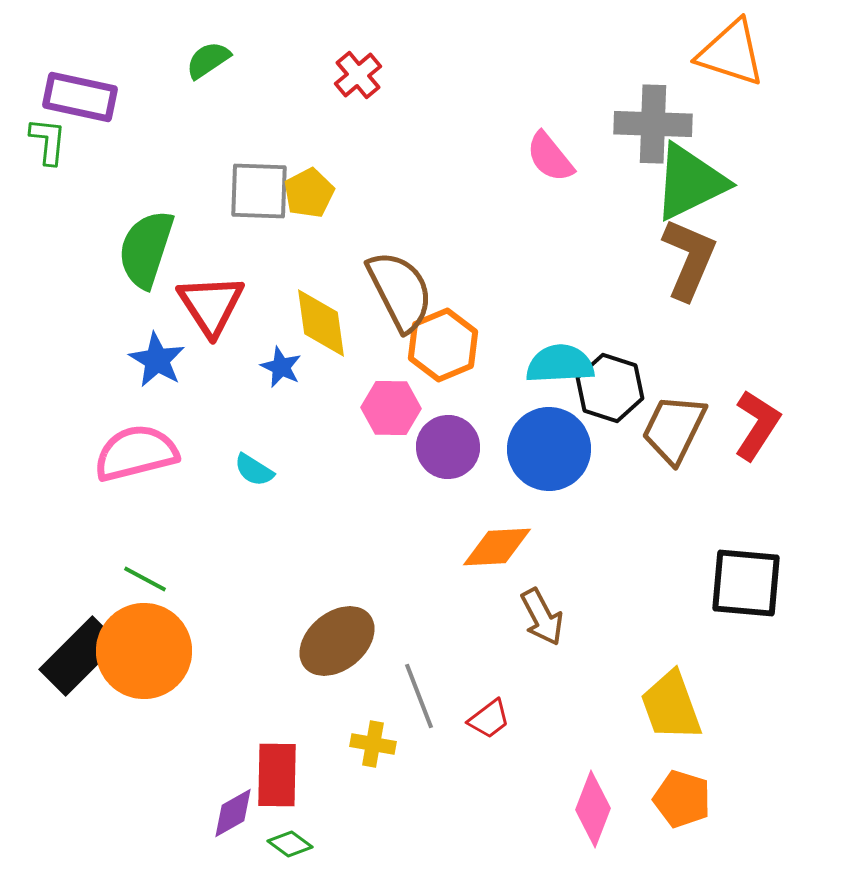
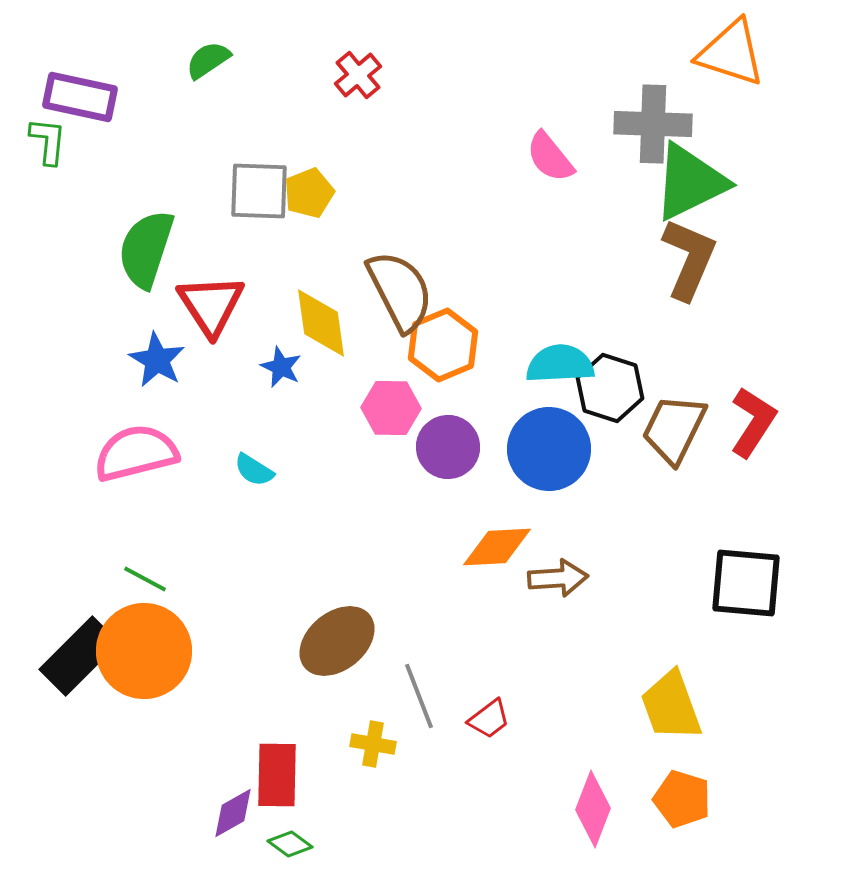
yellow pentagon at (309, 193): rotated 6 degrees clockwise
red L-shape at (757, 425): moved 4 px left, 3 px up
brown arrow at (542, 617): moved 16 px right, 39 px up; rotated 66 degrees counterclockwise
